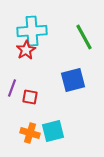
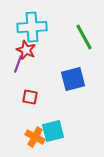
cyan cross: moved 4 px up
red star: rotated 18 degrees counterclockwise
blue square: moved 1 px up
purple line: moved 6 px right, 24 px up
orange cross: moved 5 px right, 4 px down; rotated 12 degrees clockwise
